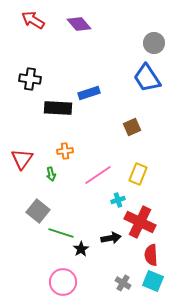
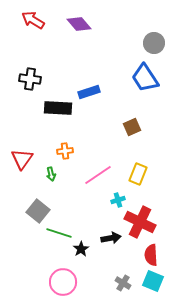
blue trapezoid: moved 2 px left
blue rectangle: moved 1 px up
green line: moved 2 px left
